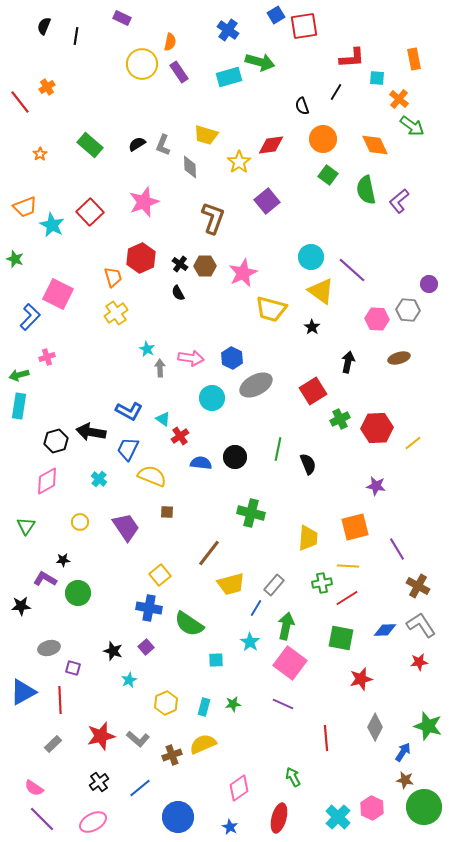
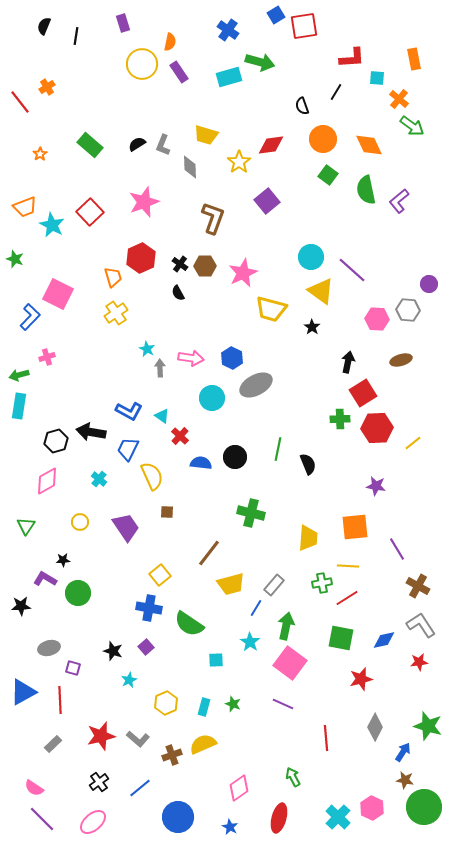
purple rectangle at (122, 18): moved 1 px right, 5 px down; rotated 48 degrees clockwise
orange diamond at (375, 145): moved 6 px left
brown ellipse at (399, 358): moved 2 px right, 2 px down
red square at (313, 391): moved 50 px right, 2 px down
cyan triangle at (163, 419): moved 1 px left, 3 px up
green cross at (340, 419): rotated 24 degrees clockwise
red cross at (180, 436): rotated 12 degrees counterclockwise
yellow semicircle at (152, 476): rotated 44 degrees clockwise
orange square at (355, 527): rotated 8 degrees clockwise
blue diamond at (385, 630): moved 1 px left, 10 px down; rotated 10 degrees counterclockwise
green star at (233, 704): rotated 28 degrees clockwise
pink ellipse at (93, 822): rotated 12 degrees counterclockwise
